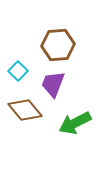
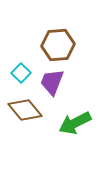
cyan square: moved 3 px right, 2 px down
purple trapezoid: moved 1 px left, 2 px up
